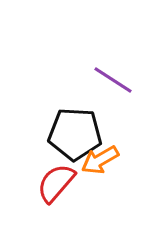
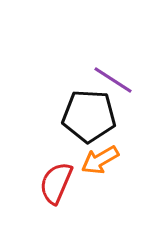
black pentagon: moved 14 px right, 18 px up
red semicircle: rotated 18 degrees counterclockwise
